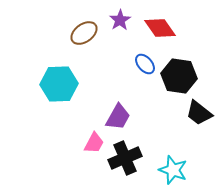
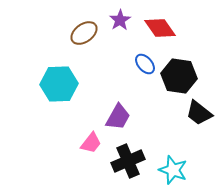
pink trapezoid: moved 3 px left; rotated 10 degrees clockwise
black cross: moved 3 px right, 3 px down
